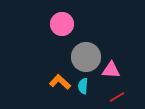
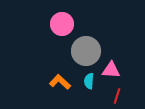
gray circle: moved 6 px up
cyan semicircle: moved 6 px right, 5 px up
red line: moved 1 px up; rotated 42 degrees counterclockwise
